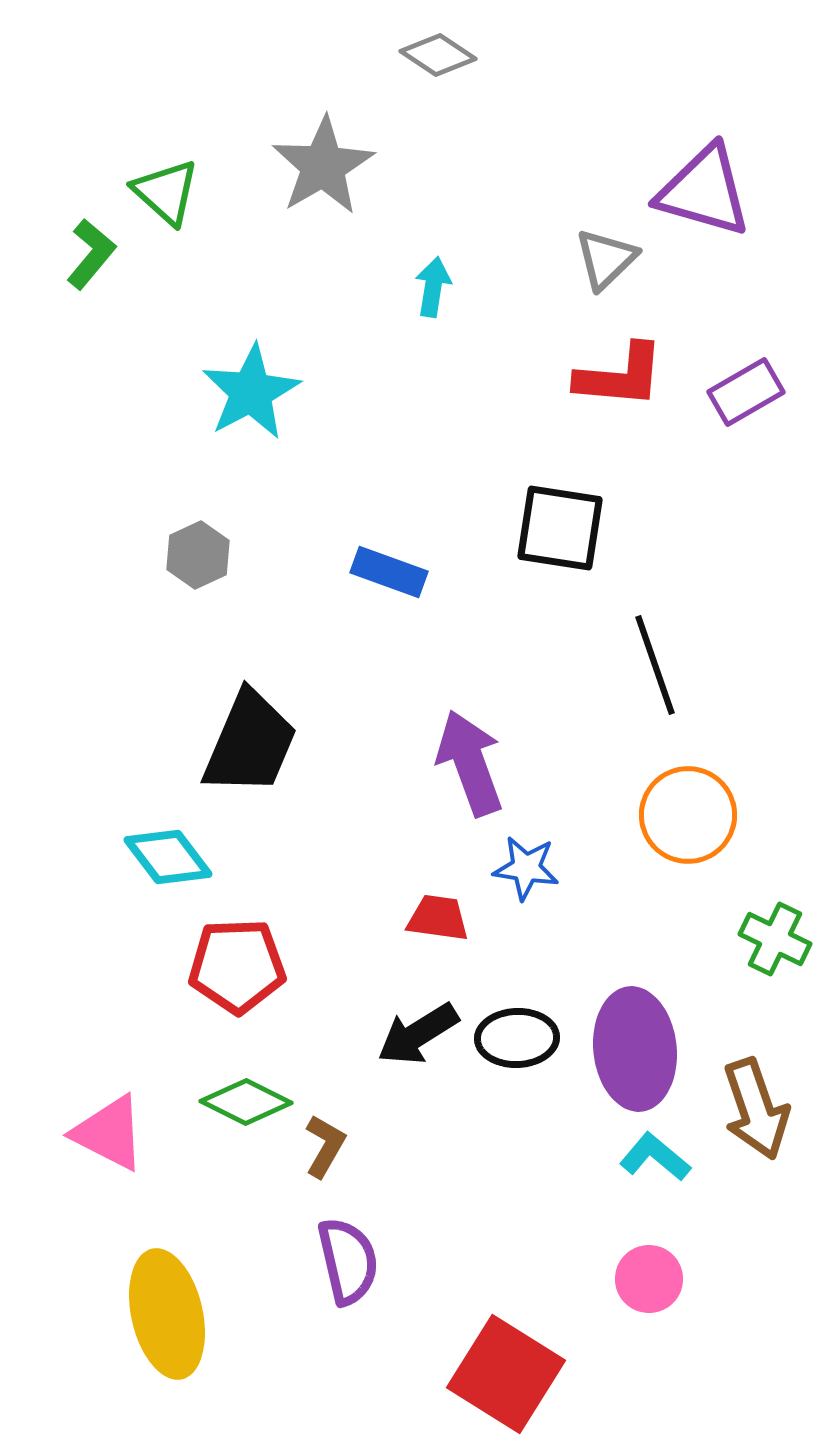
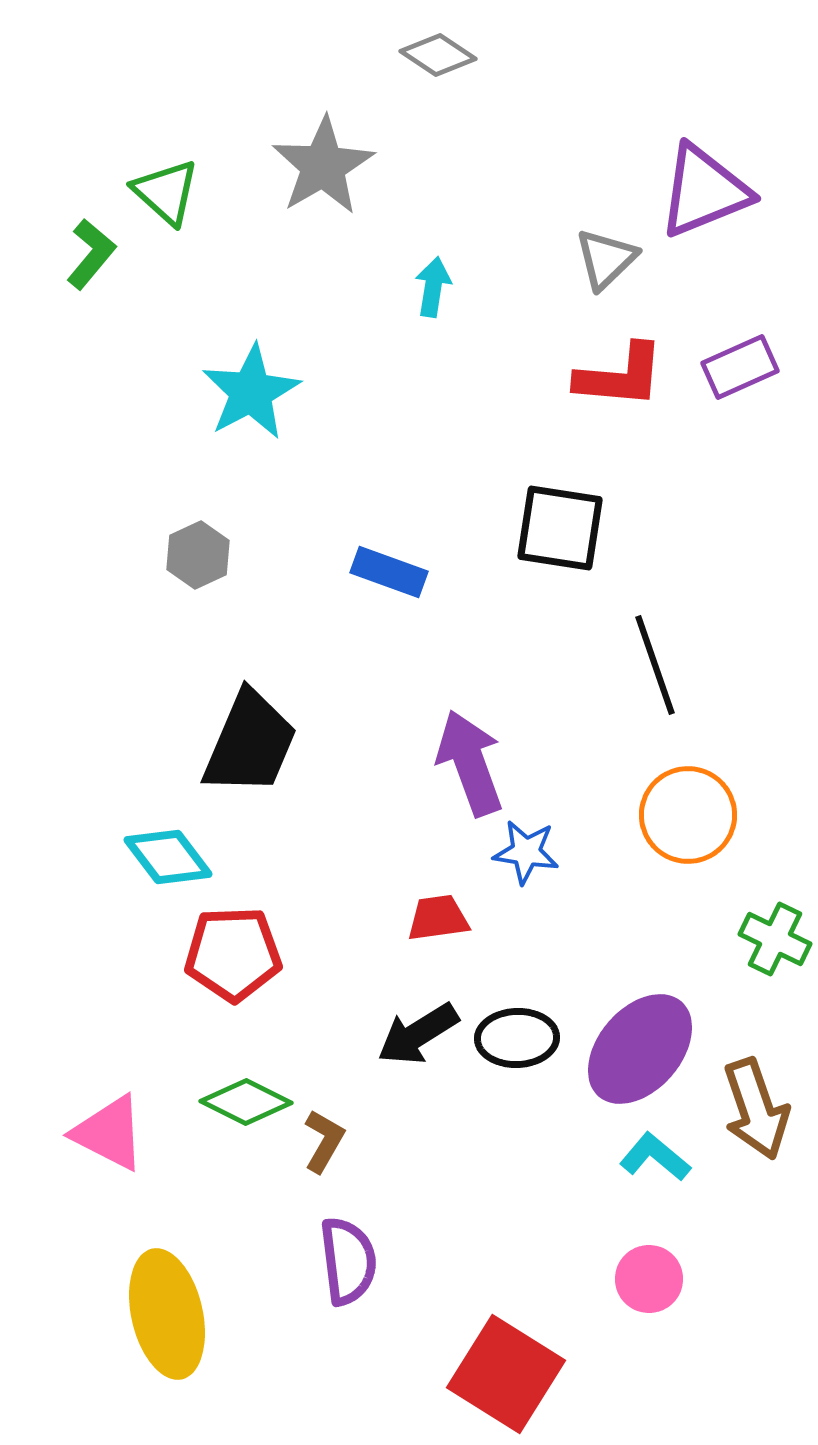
purple triangle: rotated 38 degrees counterclockwise
purple rectangle: moved 6 px left, 25 px up; rotated 6 degrees clockwise
blue star: moved 16 px up
red trapezoid: rotated 16 degrees counterclockwise
red pentagon: moved 4 px left, 12 px up
purple ellipse: moved 5 px right; rotated 47 degrees clockwise
brown L-shape: moved 1 px left, 5 px up
purple semicircle: rotated 6 degrees clockwise
